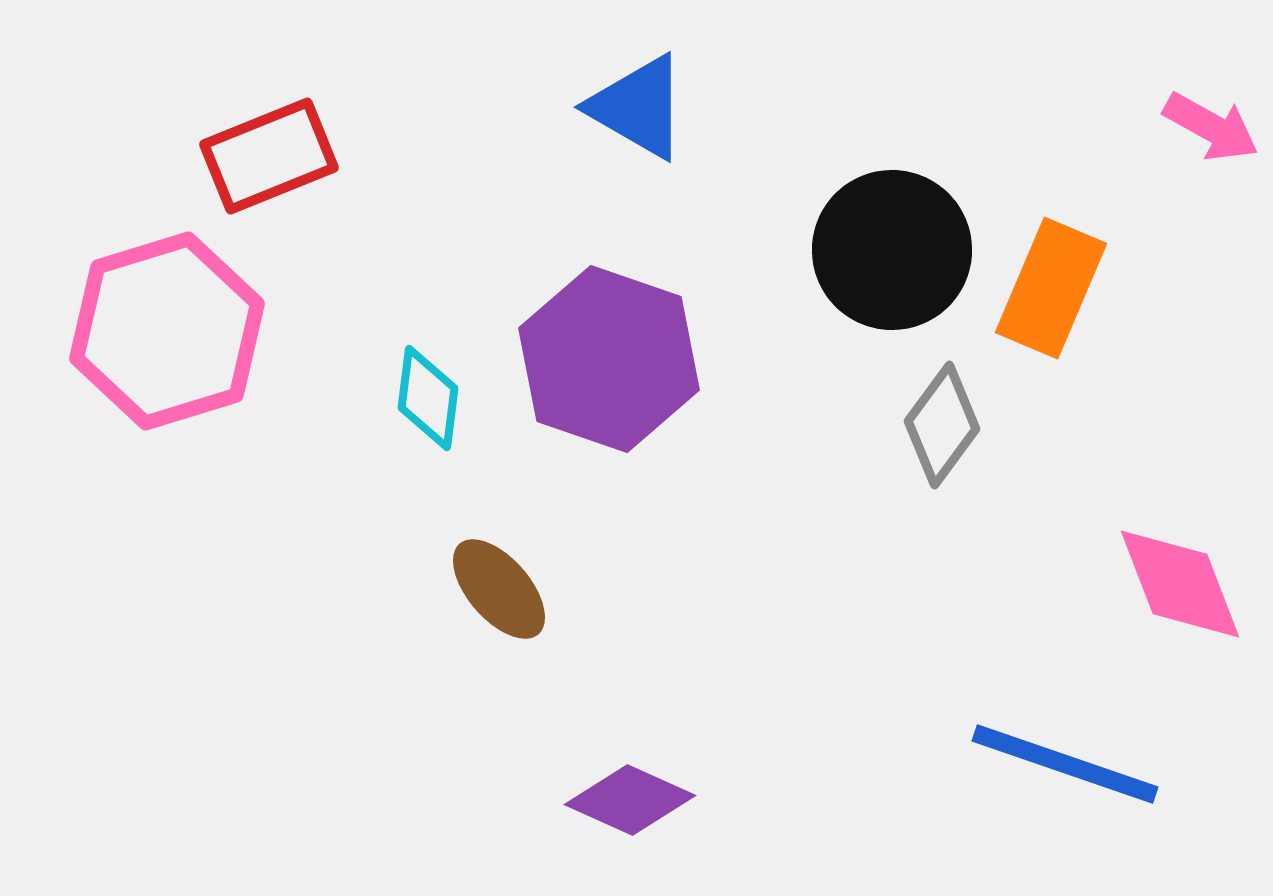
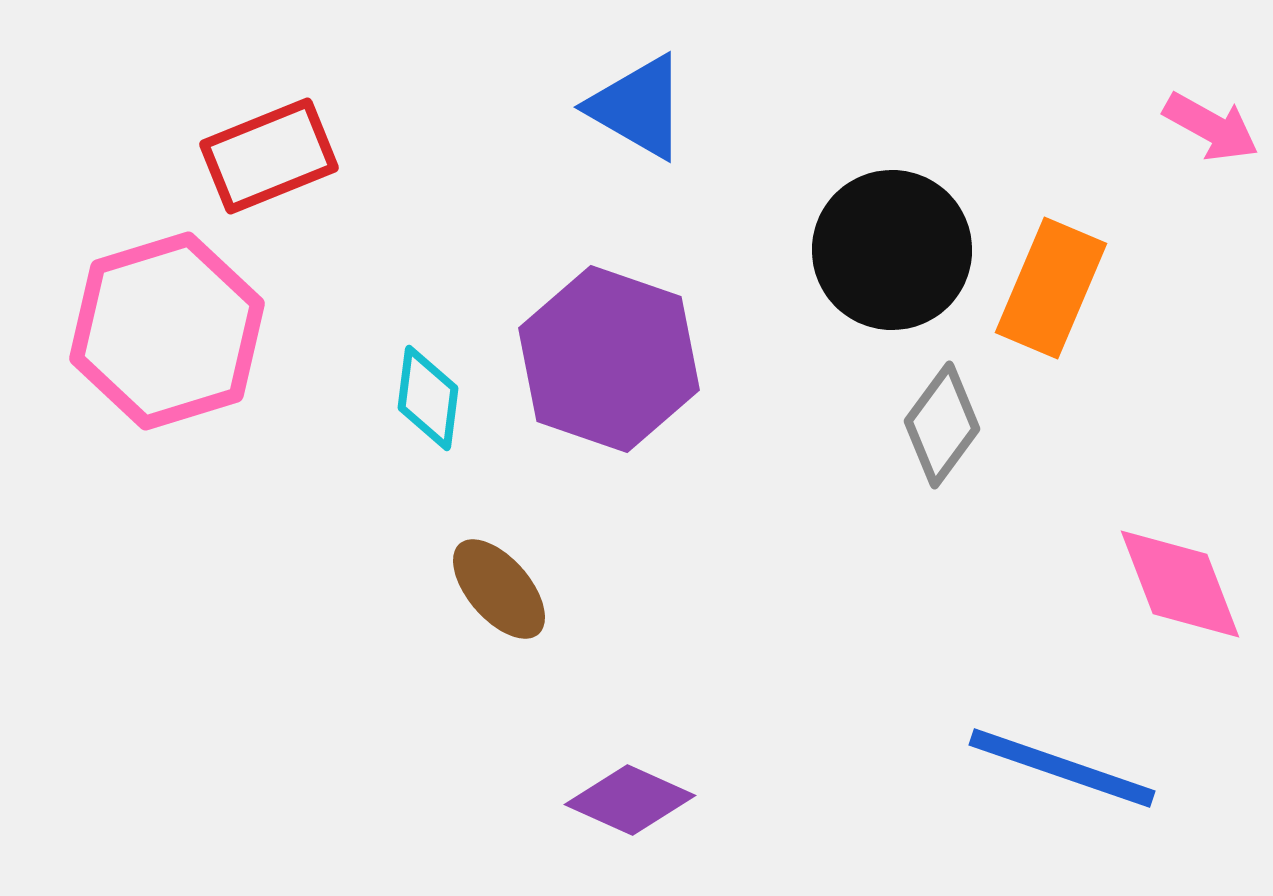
blue line: moved 3 px left, 4 px down
